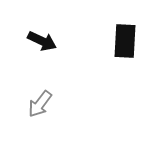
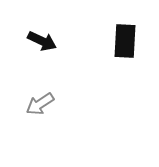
gray arrow: rotated 20 degrees clockwise
